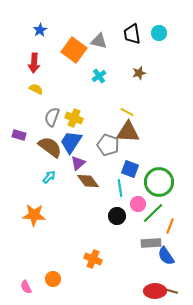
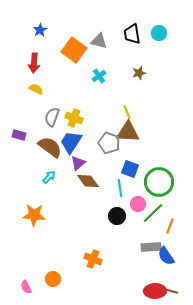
yellow line: rotated 40 degrees clockwise
gray pentagon: moved 1 px right, 2 px up
gray rectangle: moved 4 px down
